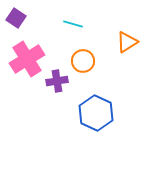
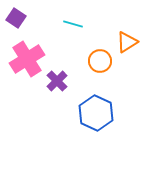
orange circle: moved 17 px right
purple cross: rotated 35 degrees counterclockwise
